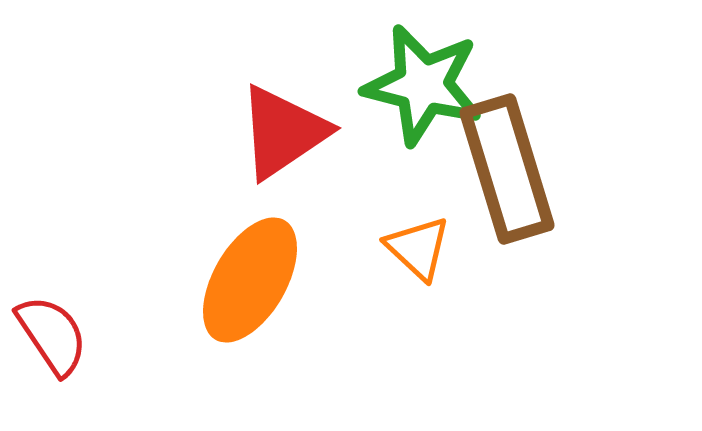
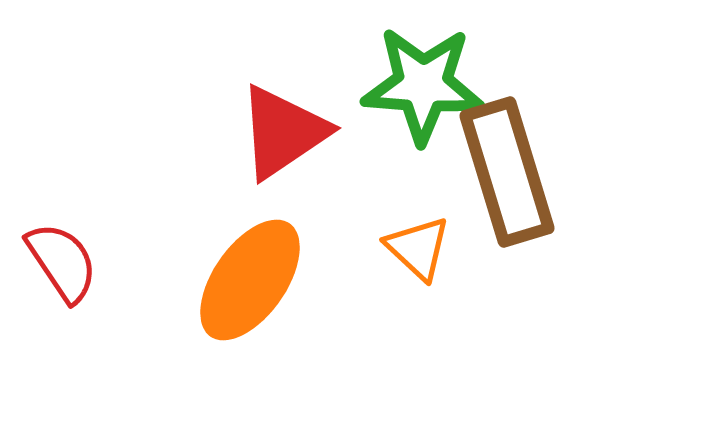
green star: rotated 10 degrees counterclockwise
brown rectangle: moved 3 px down
orange ellipse: rotated 5 degrees clockwise
red semicircle: moved 10 px right, 73 px up
